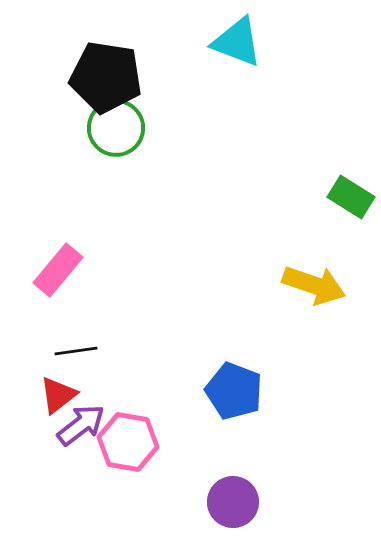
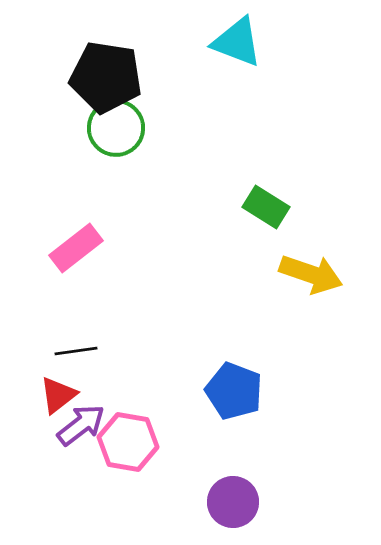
green rectangle: moved 85 px left, 10 px down
pink rectangle: moved 18 px right, 22 px up; rotated 12 degrees clockwise
yellow arrow: moved 3 px left, 11 px up
